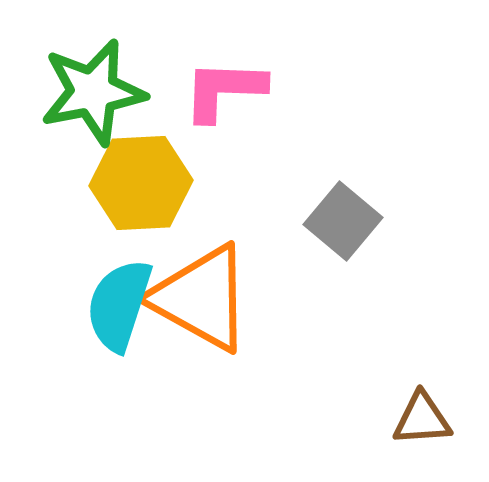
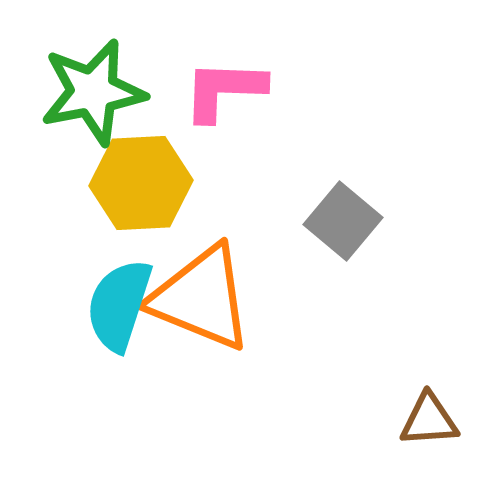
orange triangle: rotated 7 degrees counterclockwise
brown triangle: moved 7 px right, 1 px down
